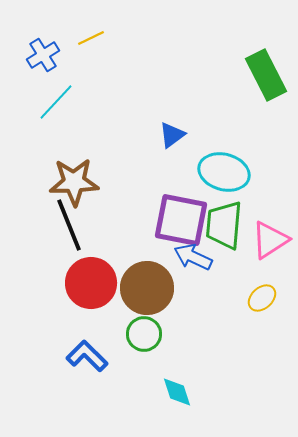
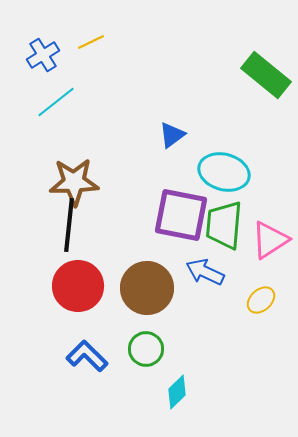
yellow line: moved 4 px down
green rectangle: rotated 24 degrees counterclockwise
cyan line: rotated 9 degrees clockwise
purple square: moved 5 px up
black line: rotated 28 degrees clockwise
blue arrow: moved 12 px right, 15 px down
red circle: moved 13 px left, 3 px down
yellow ellipse: moved 1 px left, 2 px down
green circle: moved 2 px right, 15 px down
cyan diamond: rotated 64 degrees clockwise
